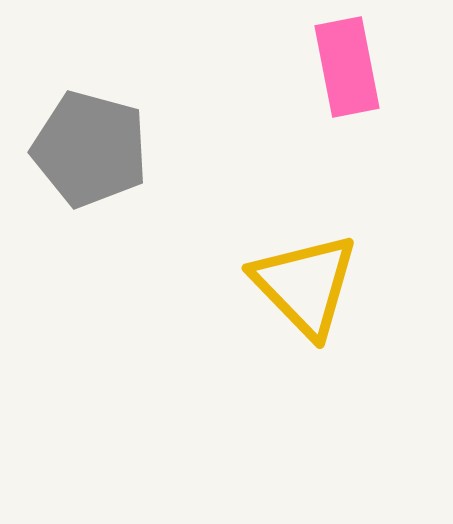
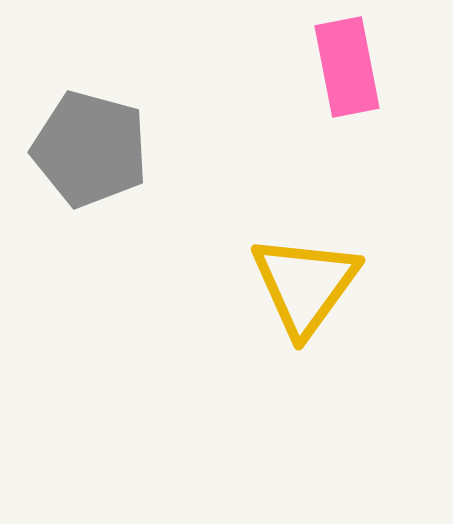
yellow triangle: rotated 20 degrees clockwise
